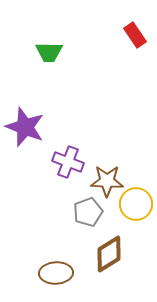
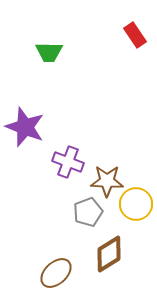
brown ellipse: rotated 40 degrees counterclockwise
